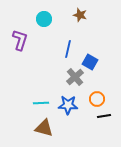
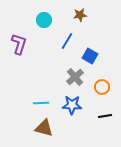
brown star: rotated 24 degrees counterclockwise
cyan circle: moved 1 px down
purple L-shape: moved 1 px left, 4 px down
blue line: moved 1 px left, 8 px up; rotated 18 degrees clockwise
blue square: moved 6 px up
orange circle: moved 5 px right, 12 px up
blue star: moved 4 px right
black line: moved 1 px right
